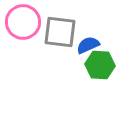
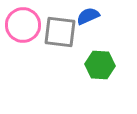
pink circle: moved 3 px down
blue semicircle: moved 29 px up
